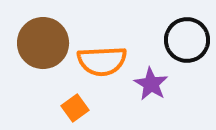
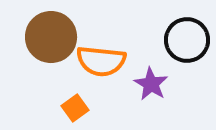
brown circle: moved 8 px right, 6 px up
orange semicircle: moved 1 px left; rotated 9 degrees clockwise
